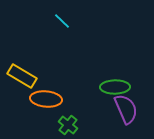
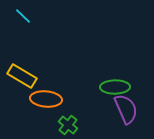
cyan line: moved 39 px left, 5 px up
